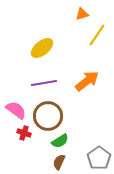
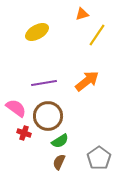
yellow ellipse: moved 5 px left, 16 px up; rotated 10 degrees clockwise
pink semicircle: moved 2 px up
